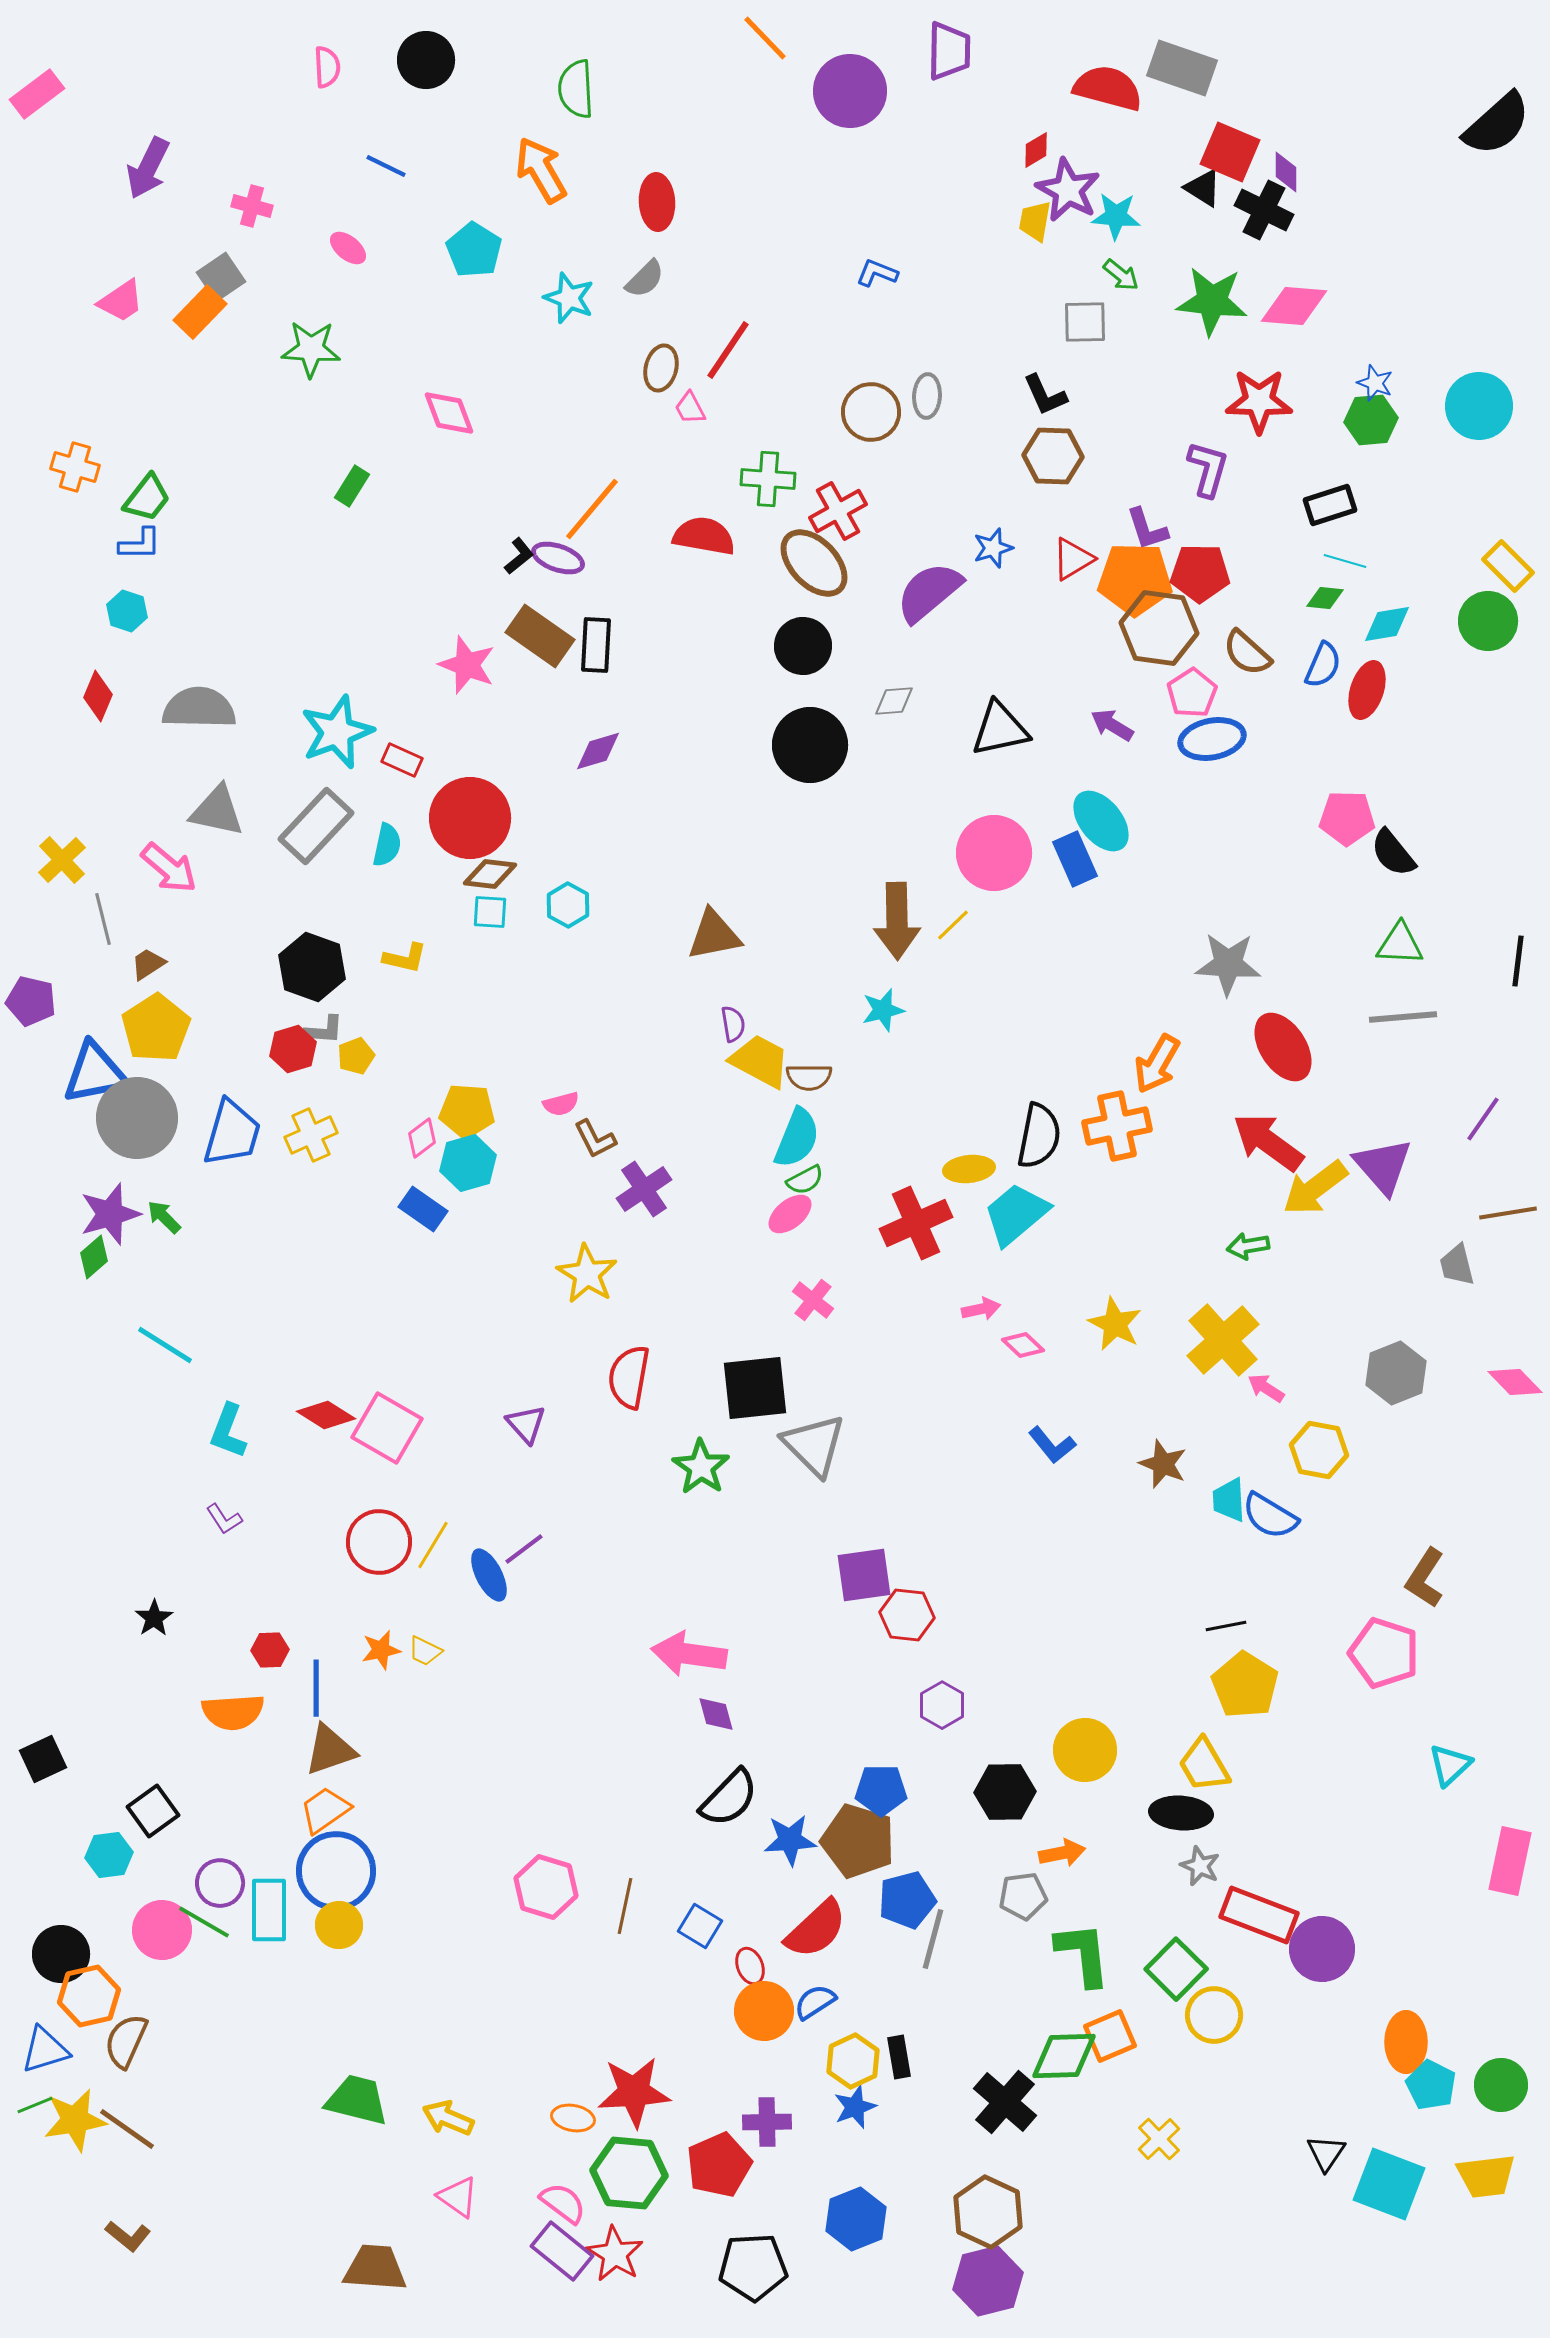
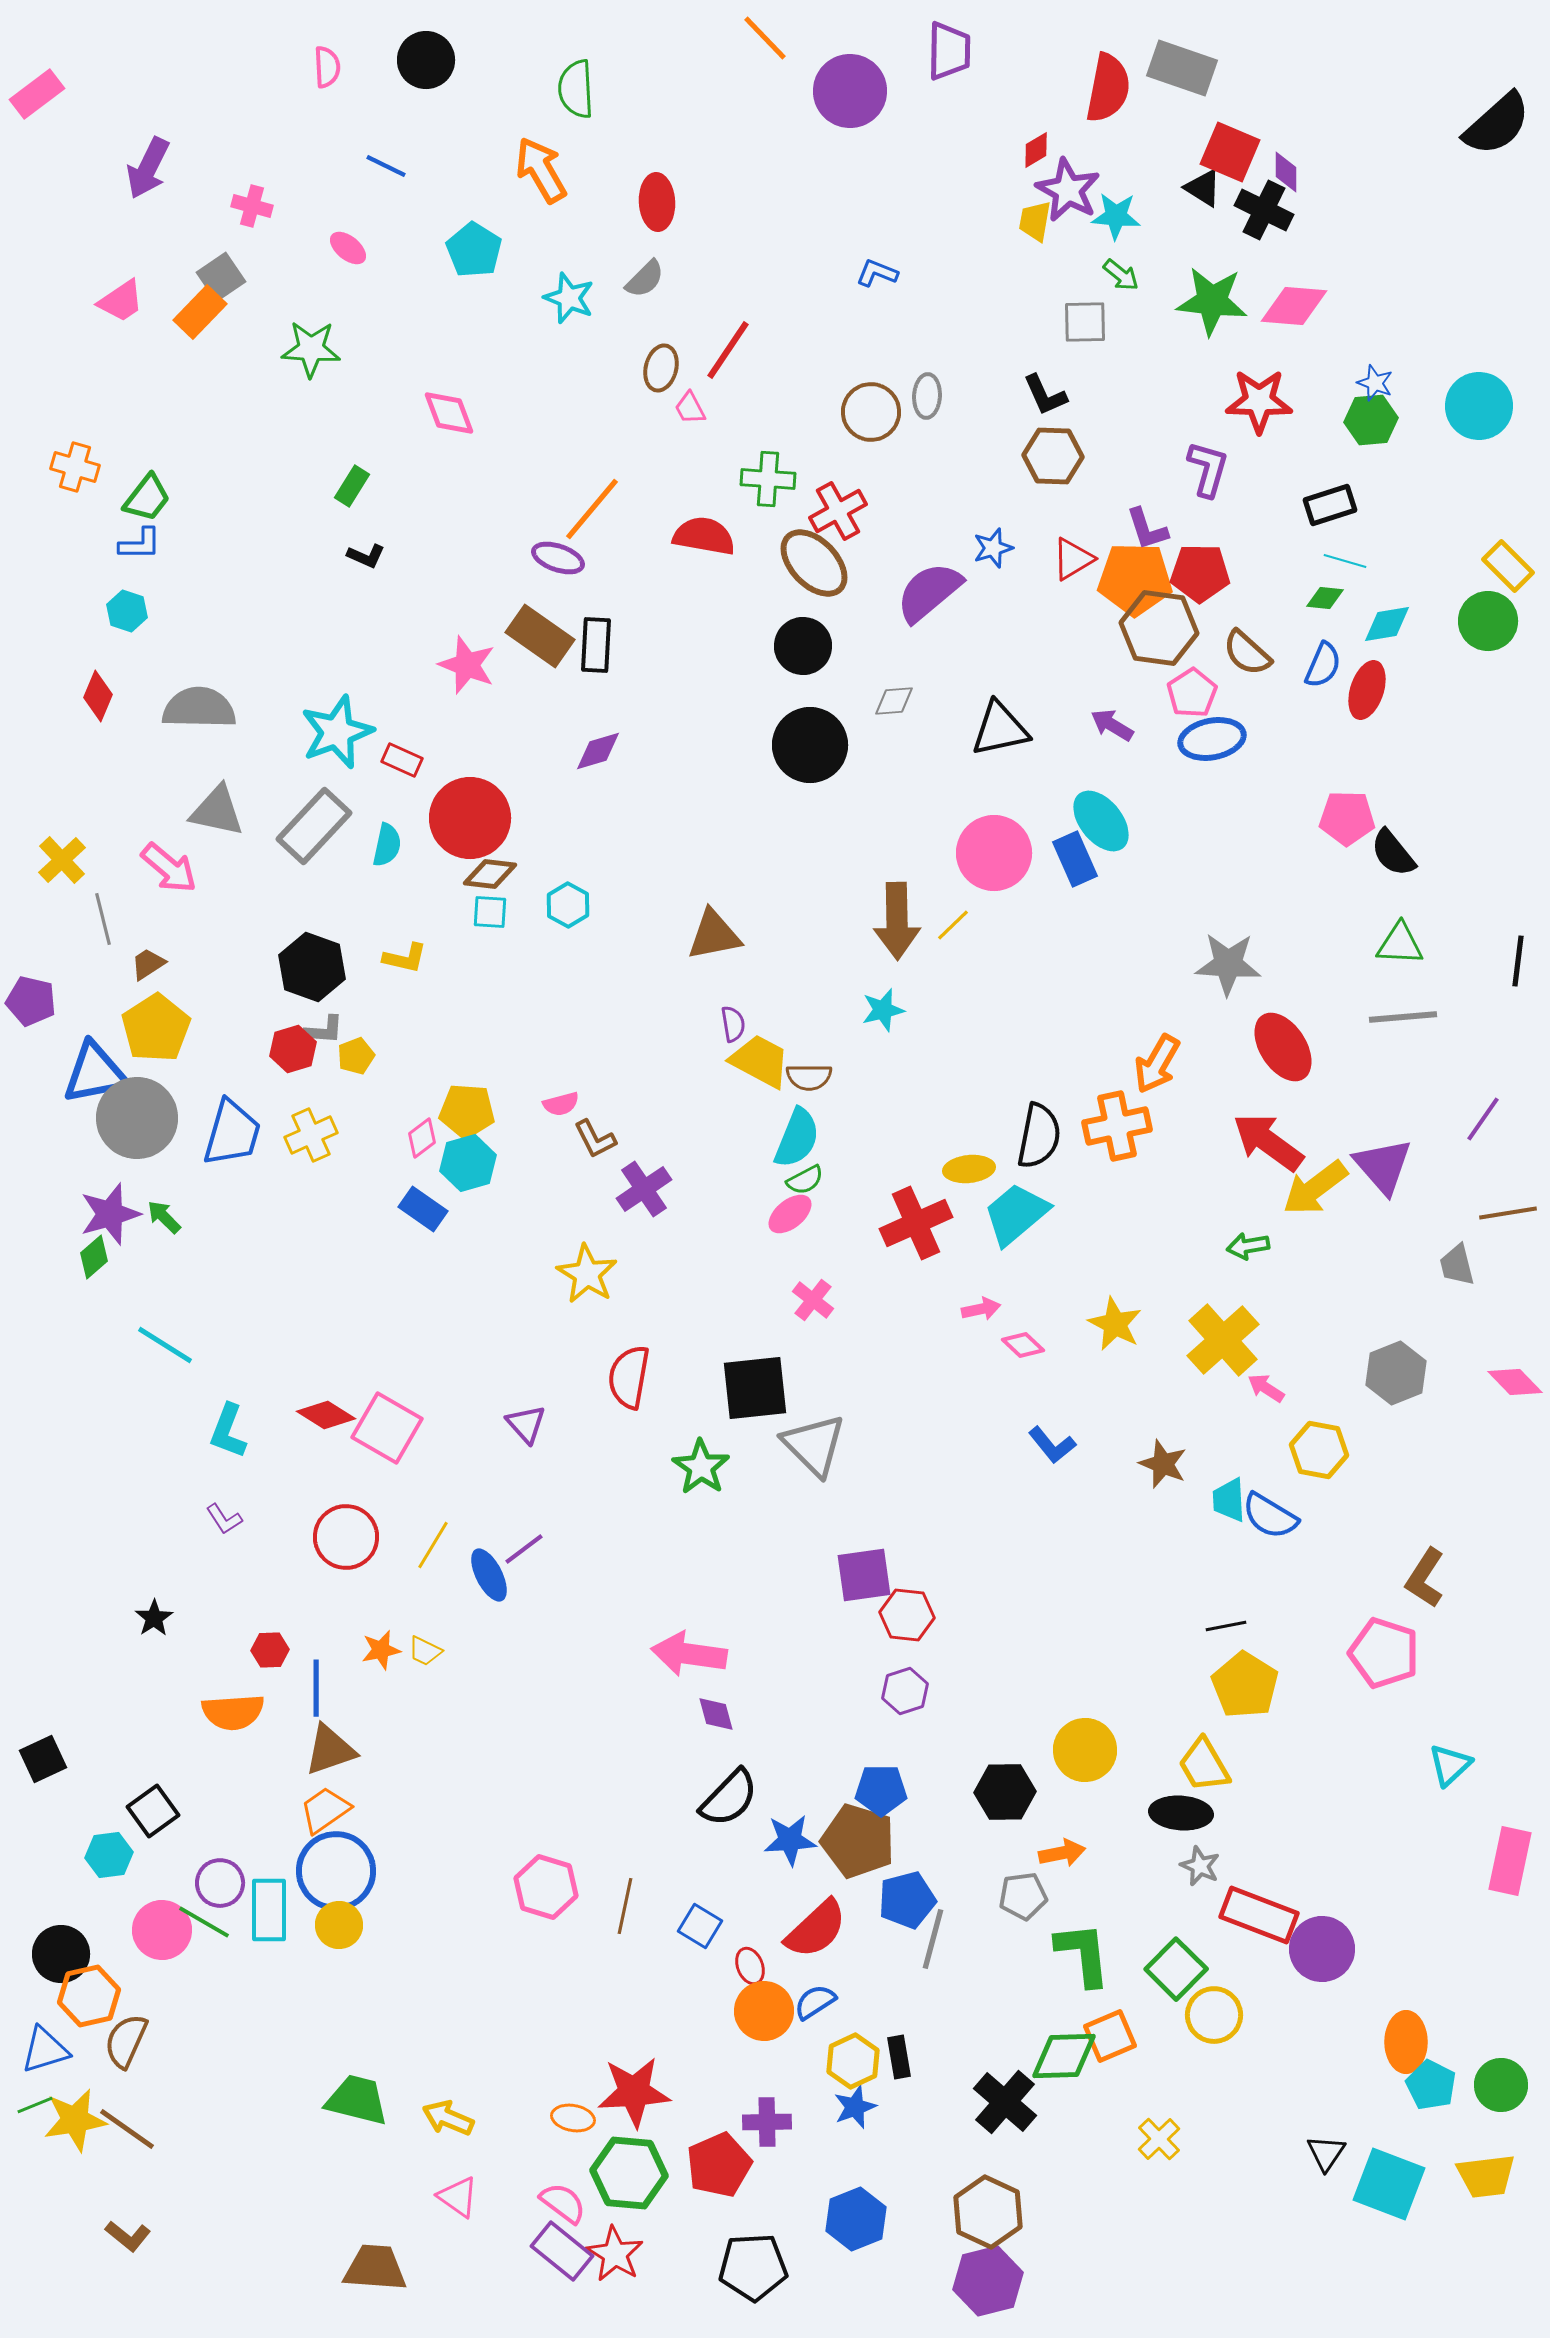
red semicircle at (1108, 88): rotated 86 degrees clockwise
black L-shape at (519, 556): moved 153 px left; rotated 63 degrees clockwise
gray rectangle at (316, 826): moved 2 px left
red circle at (379, 1542): moved 33 px left, 5 px up
purple hexagon at (942, 1705): moved 37 px left, 14 px up; rotated 12 degrees clockwise
